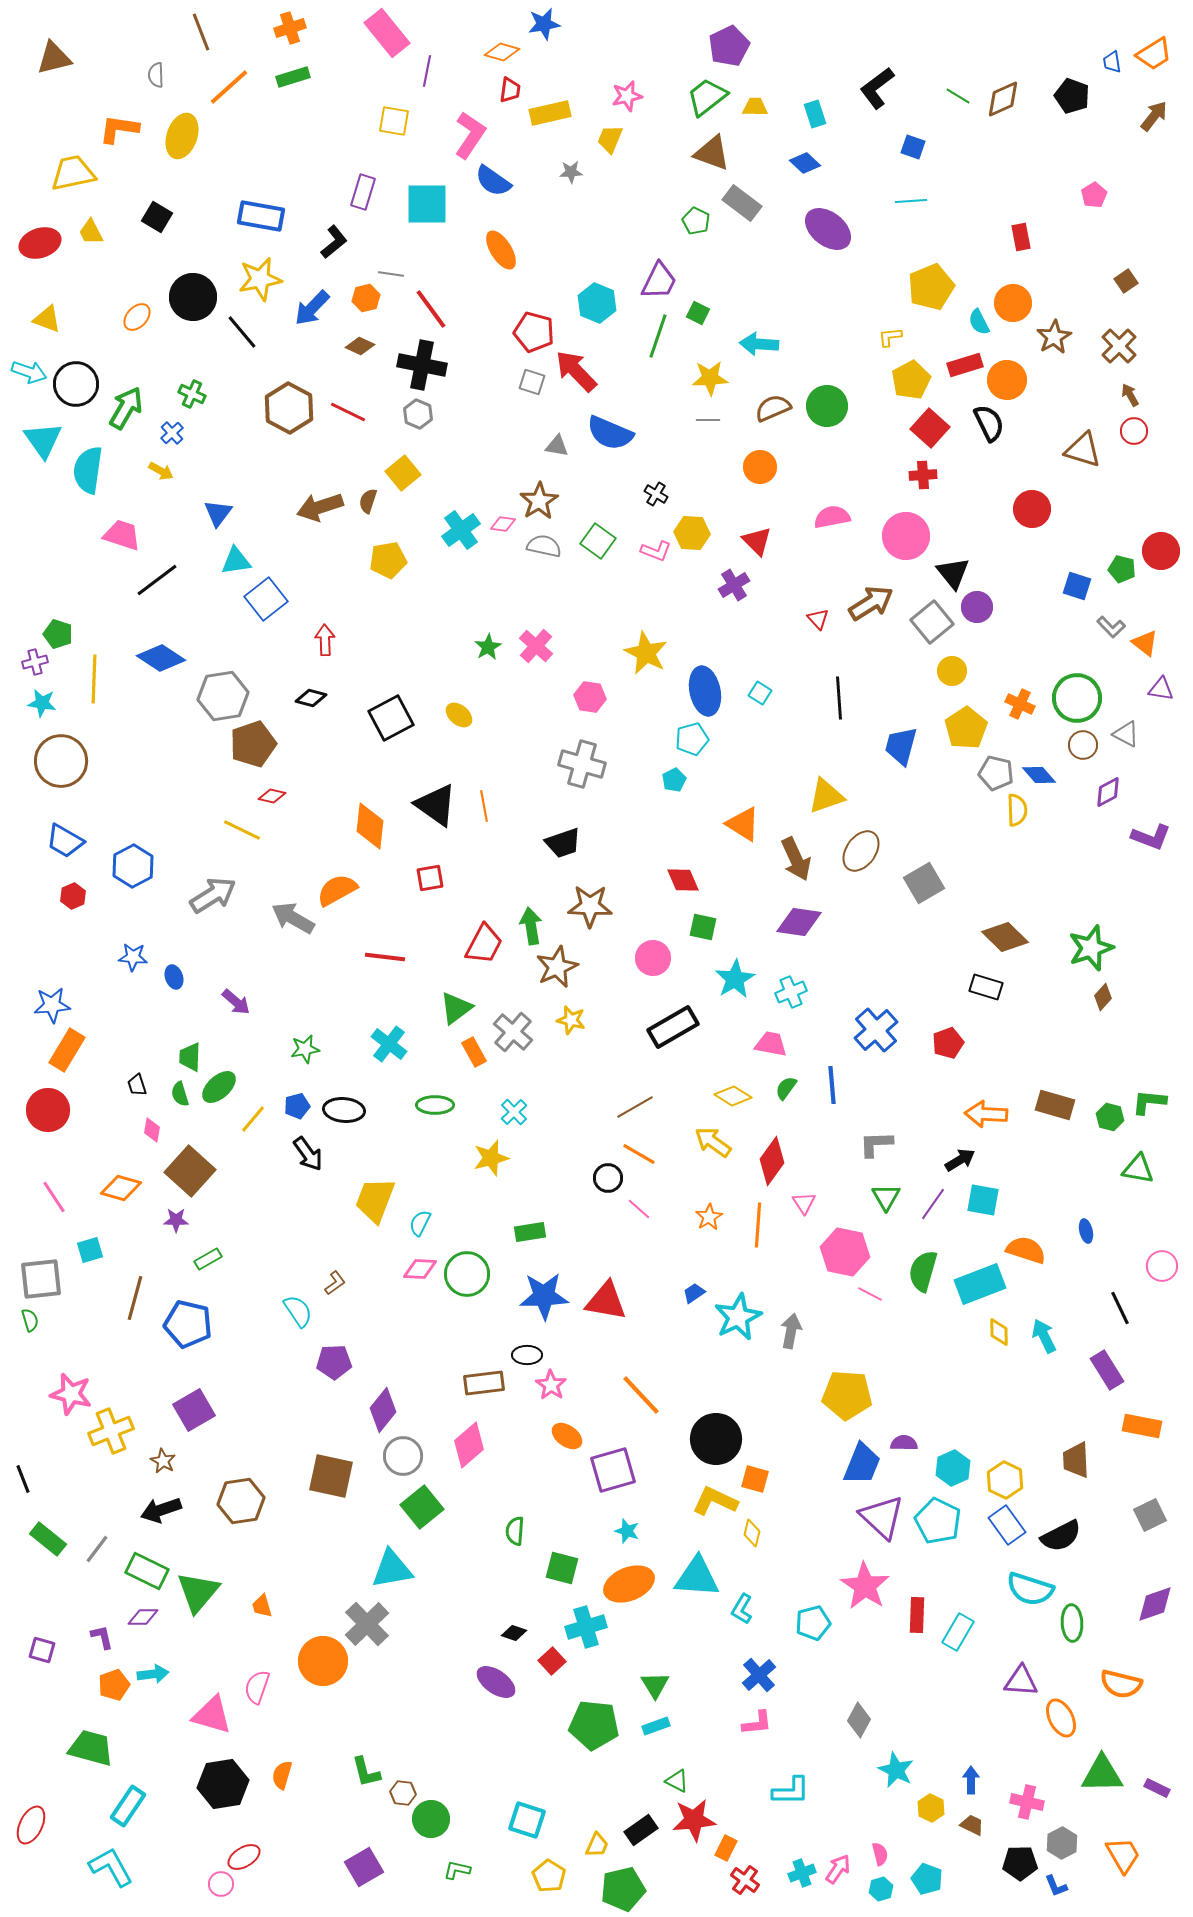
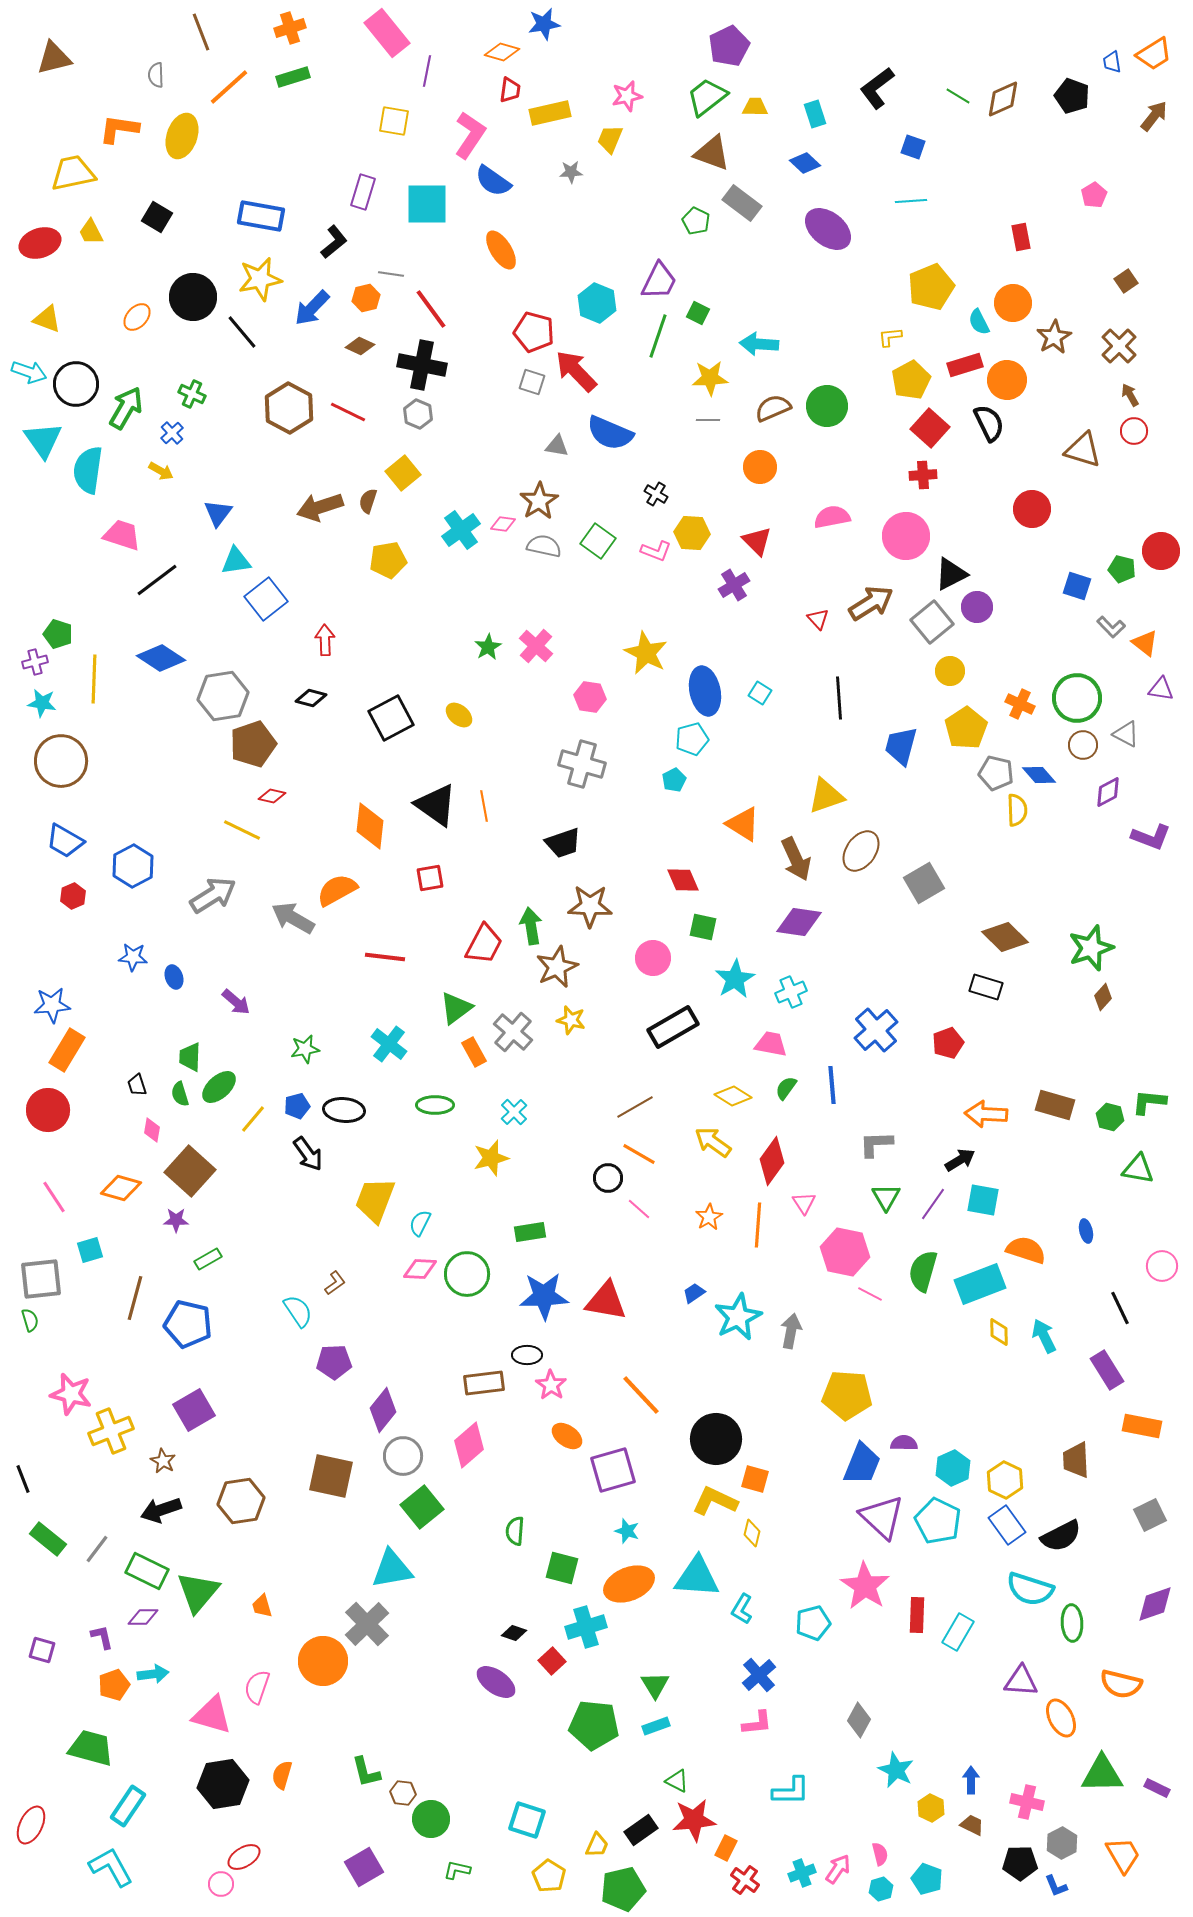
black triangle at (953, 573): moved 2 px left, 1 px down; rotated 42 degrees clockwise
yellow circle at (952, 671): moved 2 px left
